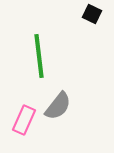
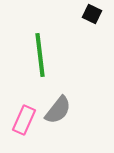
green line: moved 1 px right, 1 px up
gray semicircle: moved 4 px down
